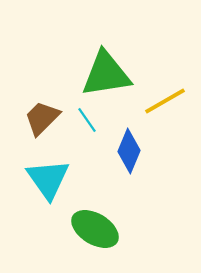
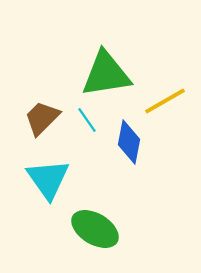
blue diamond: moved 9 px up; rotated 12 degrees counterclockwise
